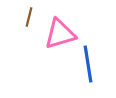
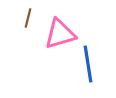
brown line: moved 1 px left, 1 px down
